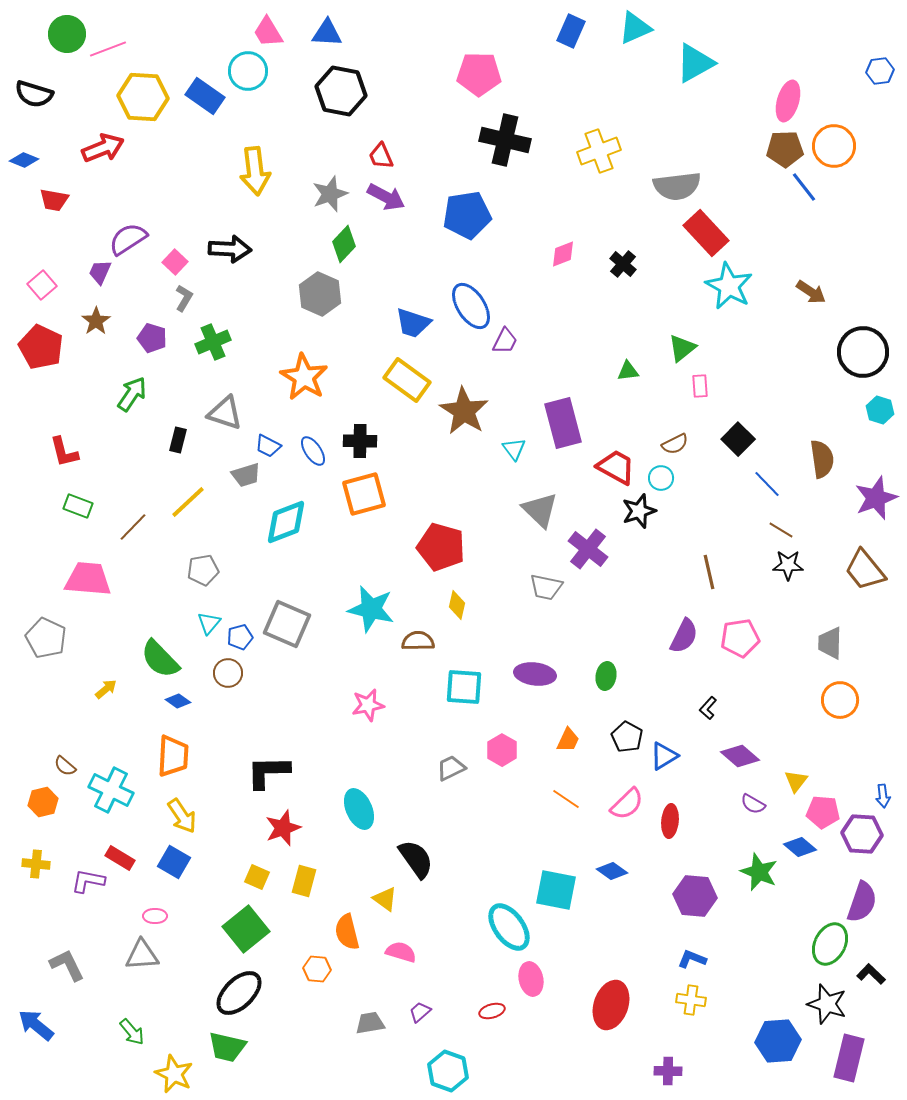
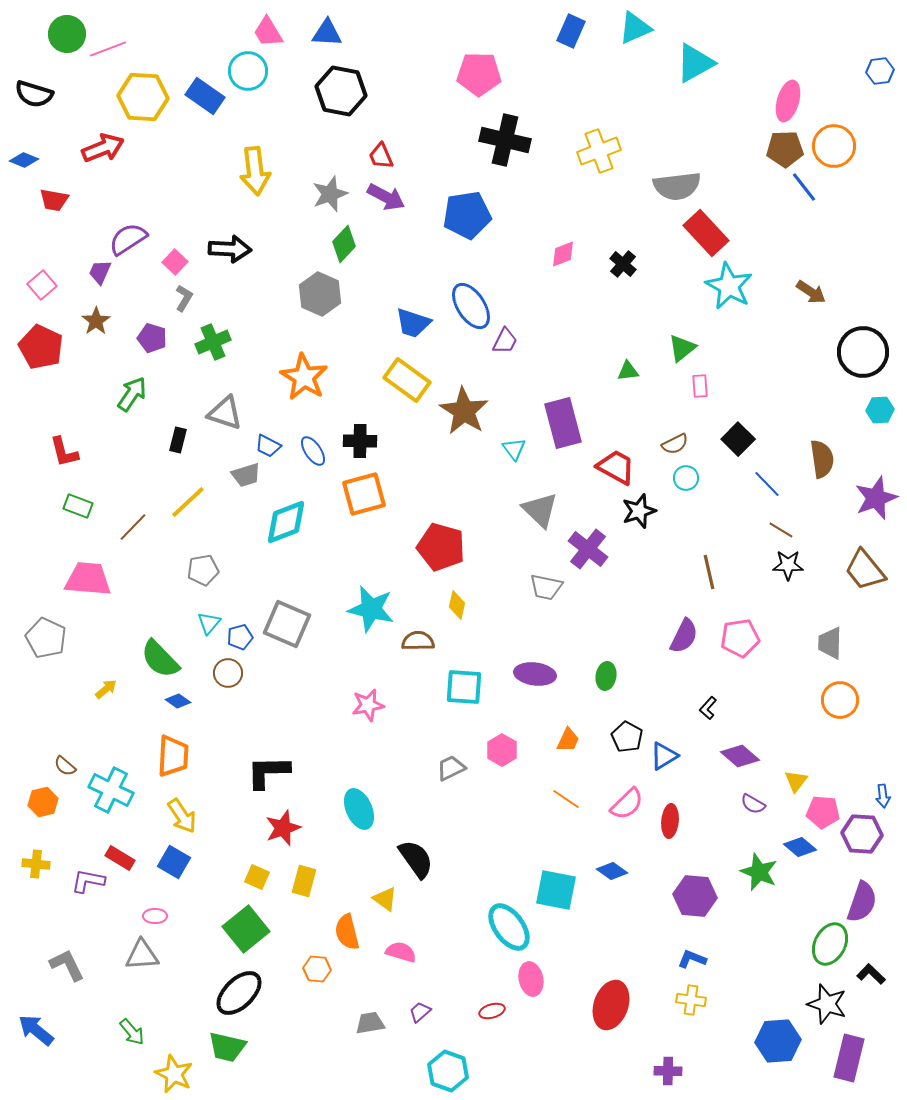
cyan hexagon at (880, 410): rotated 20 degrees counterclockwise
cyan circle at (661, 478): moved 25 px right
blue arrow at (36, 1025): moved 5 px down
